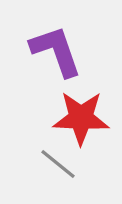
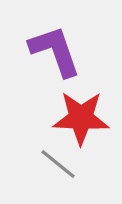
purple L-shape: moved 1 px left
